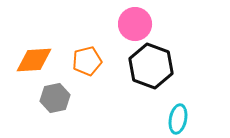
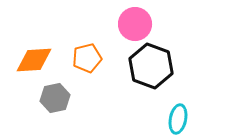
orange pentagon: moved 3 px up
